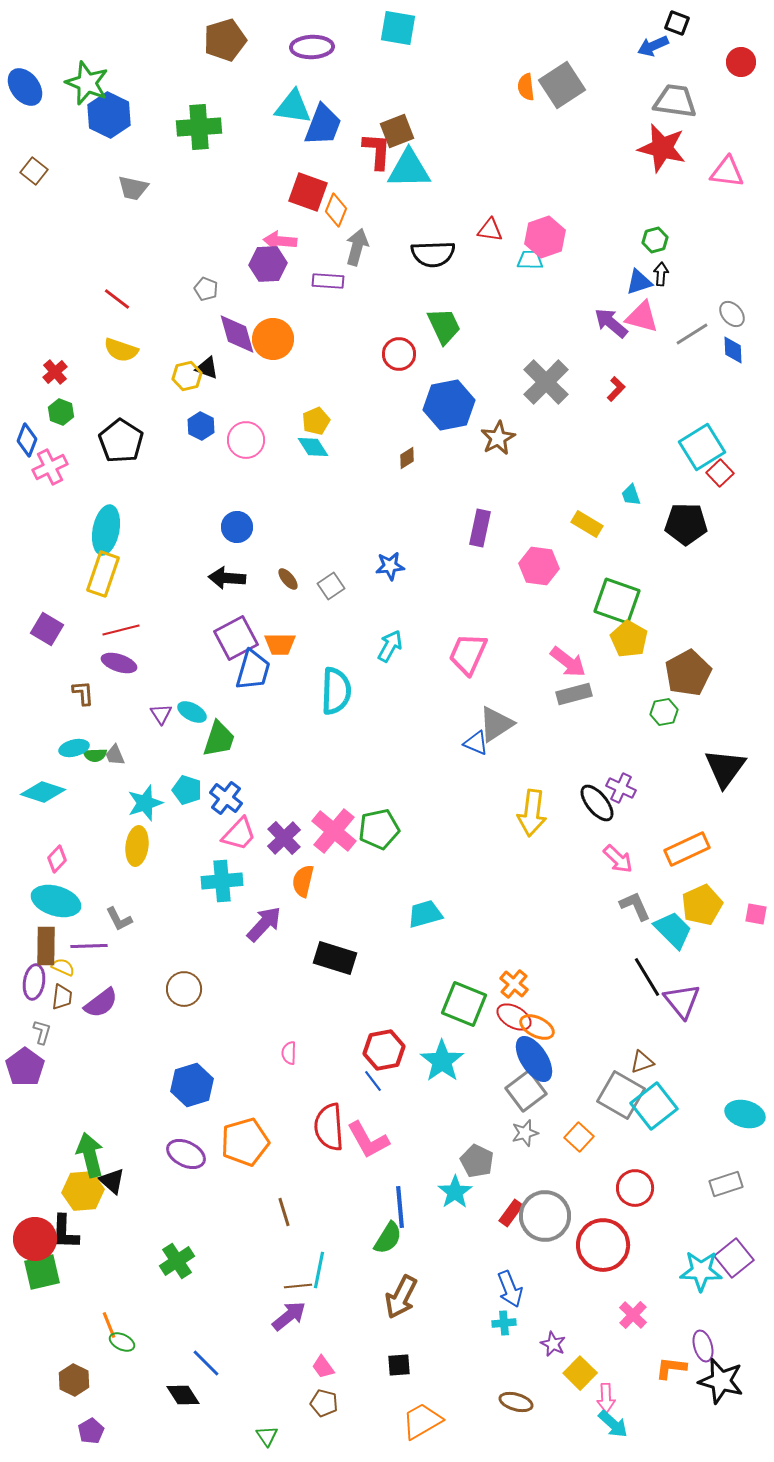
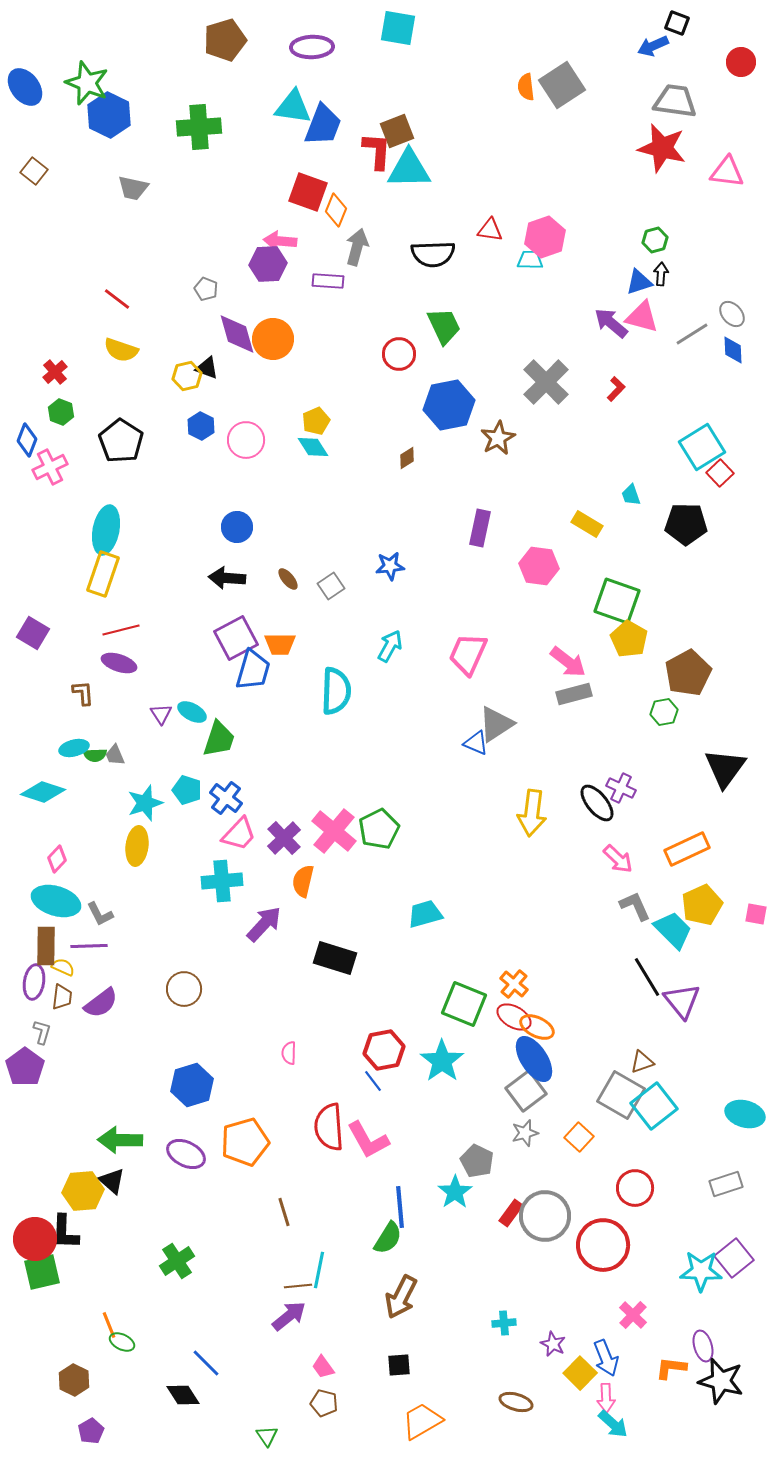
purple square at (47, 629): moved 14 px left, 4 px down
green pentagon at (379, 829): rotated 15 degrees counterclockwise
gray L-shape at (119, 919): moved 19 px left, 5 px up
green arrow at (90, 1155): moved 30 px right, 15 px up; rotated 75 degrees counterclockwise
blue arrow at (510, 1289): moved 96 px right, 69 px down
